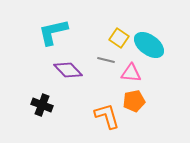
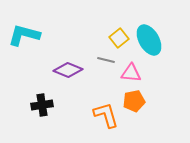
cyan L-shape: moved 29 px left, 3 px down; rotated 28 degrees clockwise
yellow square: rotated 18 degrees clockwise
cyan ellipse: moved 5 px up; rotated 24 degrees clockwise
purple diamond: rotated 24 degrees counterclockwise
black cross: rotated 30 degrees counterclockwise
orange L-shape: moved 1 px left, 1 px up
